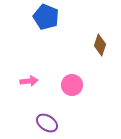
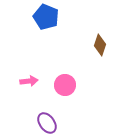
pink circle: moved 7 px left
purple ellipse: rotated 20 degrees clockwise
